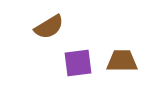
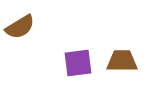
brown semicircle: moved 29 px left
